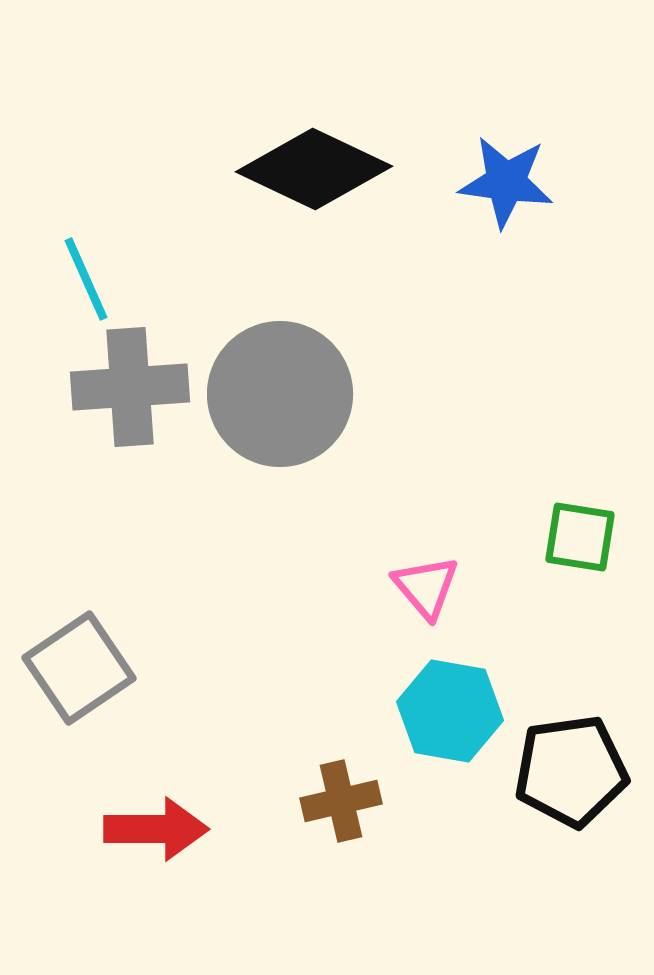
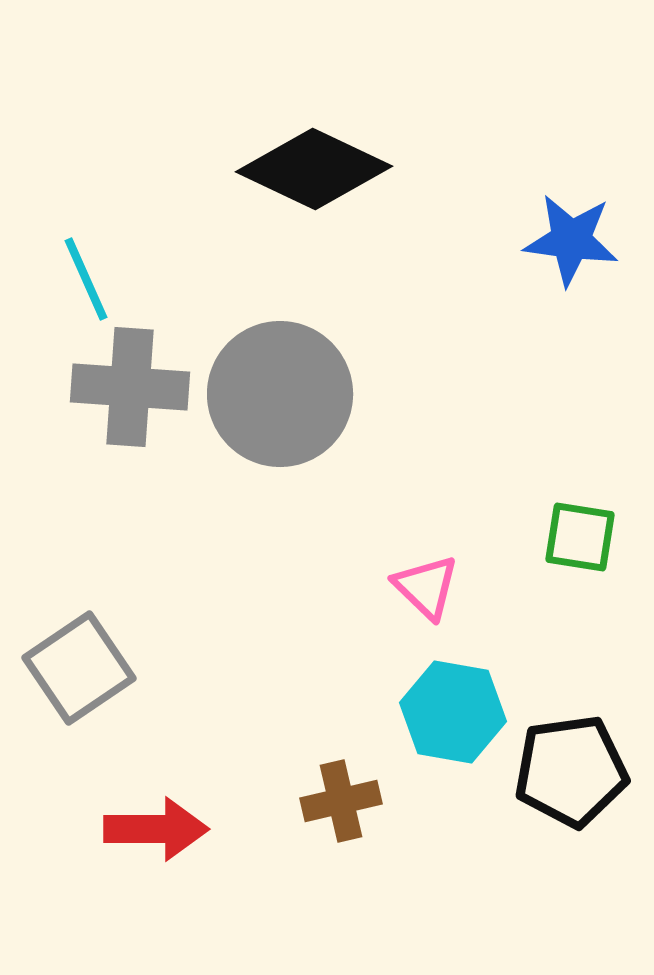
blue star: moved 65 px right, 58 px down
gray cross: rotated 8 degrees clockwise
pink triangle: rotated 6 degrees counterclockwise
cyan hexagon: moved 3 px right, 1 px down
